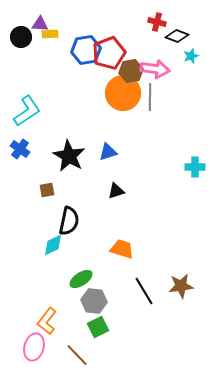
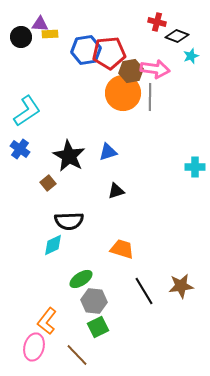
red pentagon: rotated 16 degrees clockwise
brown square: moved 1 px right, 7 px up; rotated 28 degrees counterclockwise
black semicircle: rotated 76 degrees clockwise
